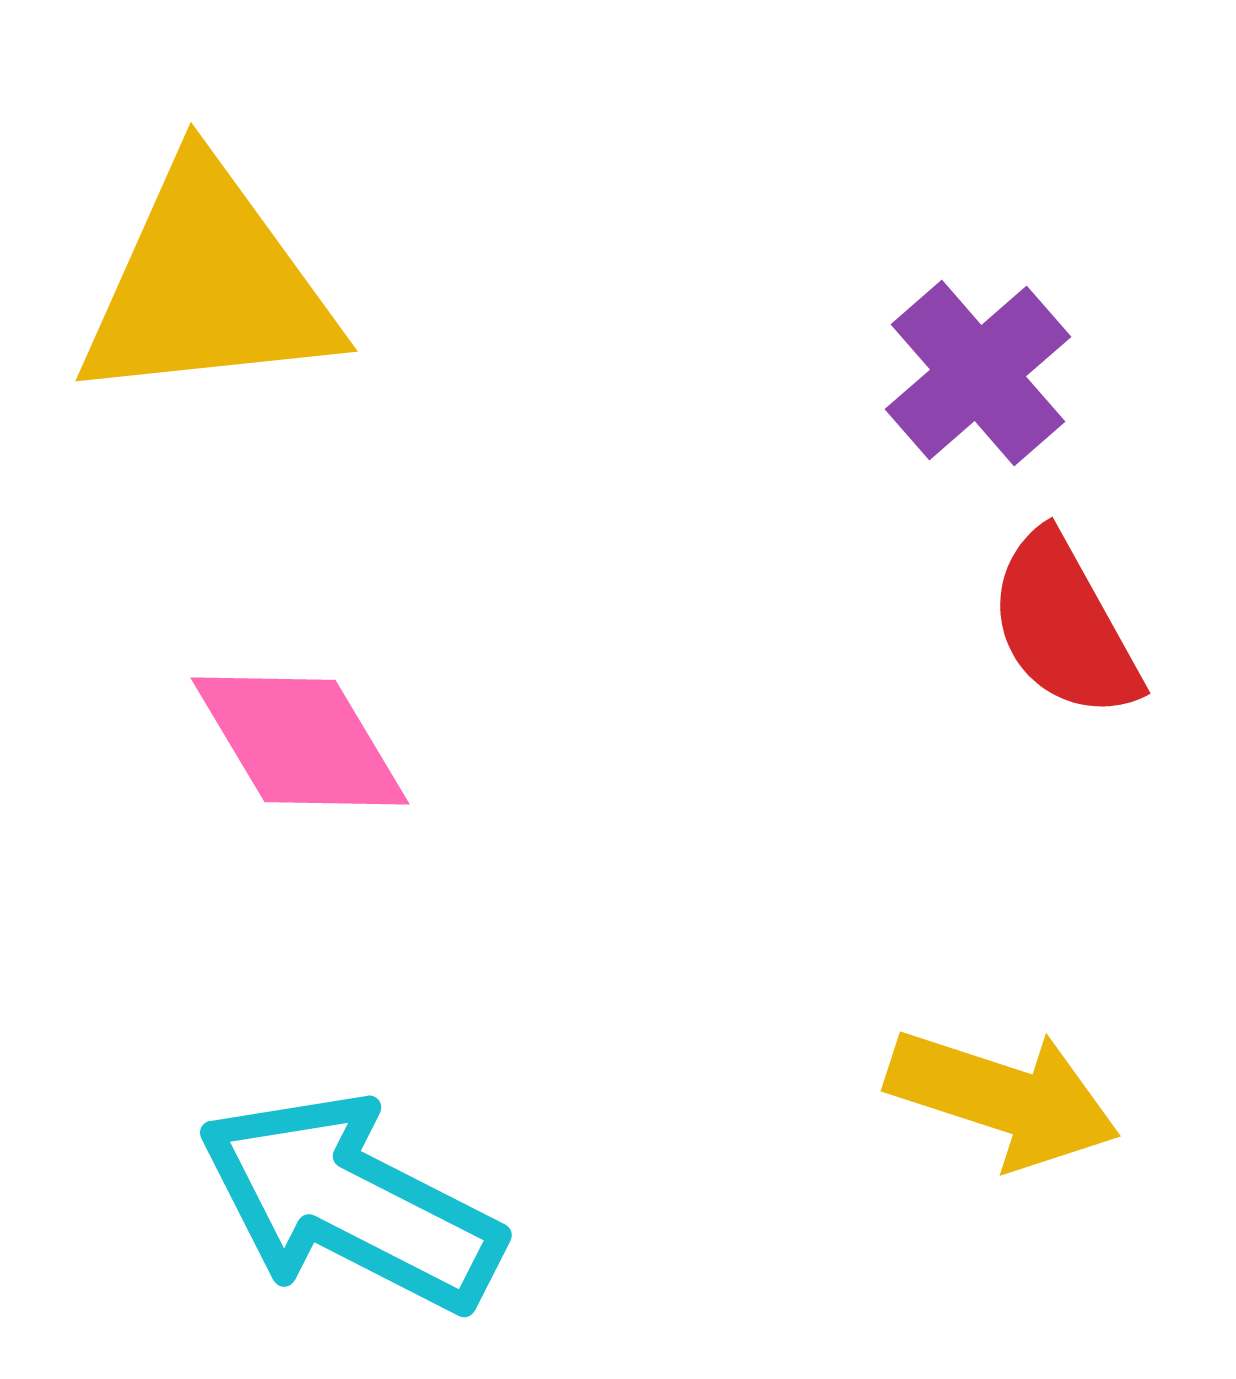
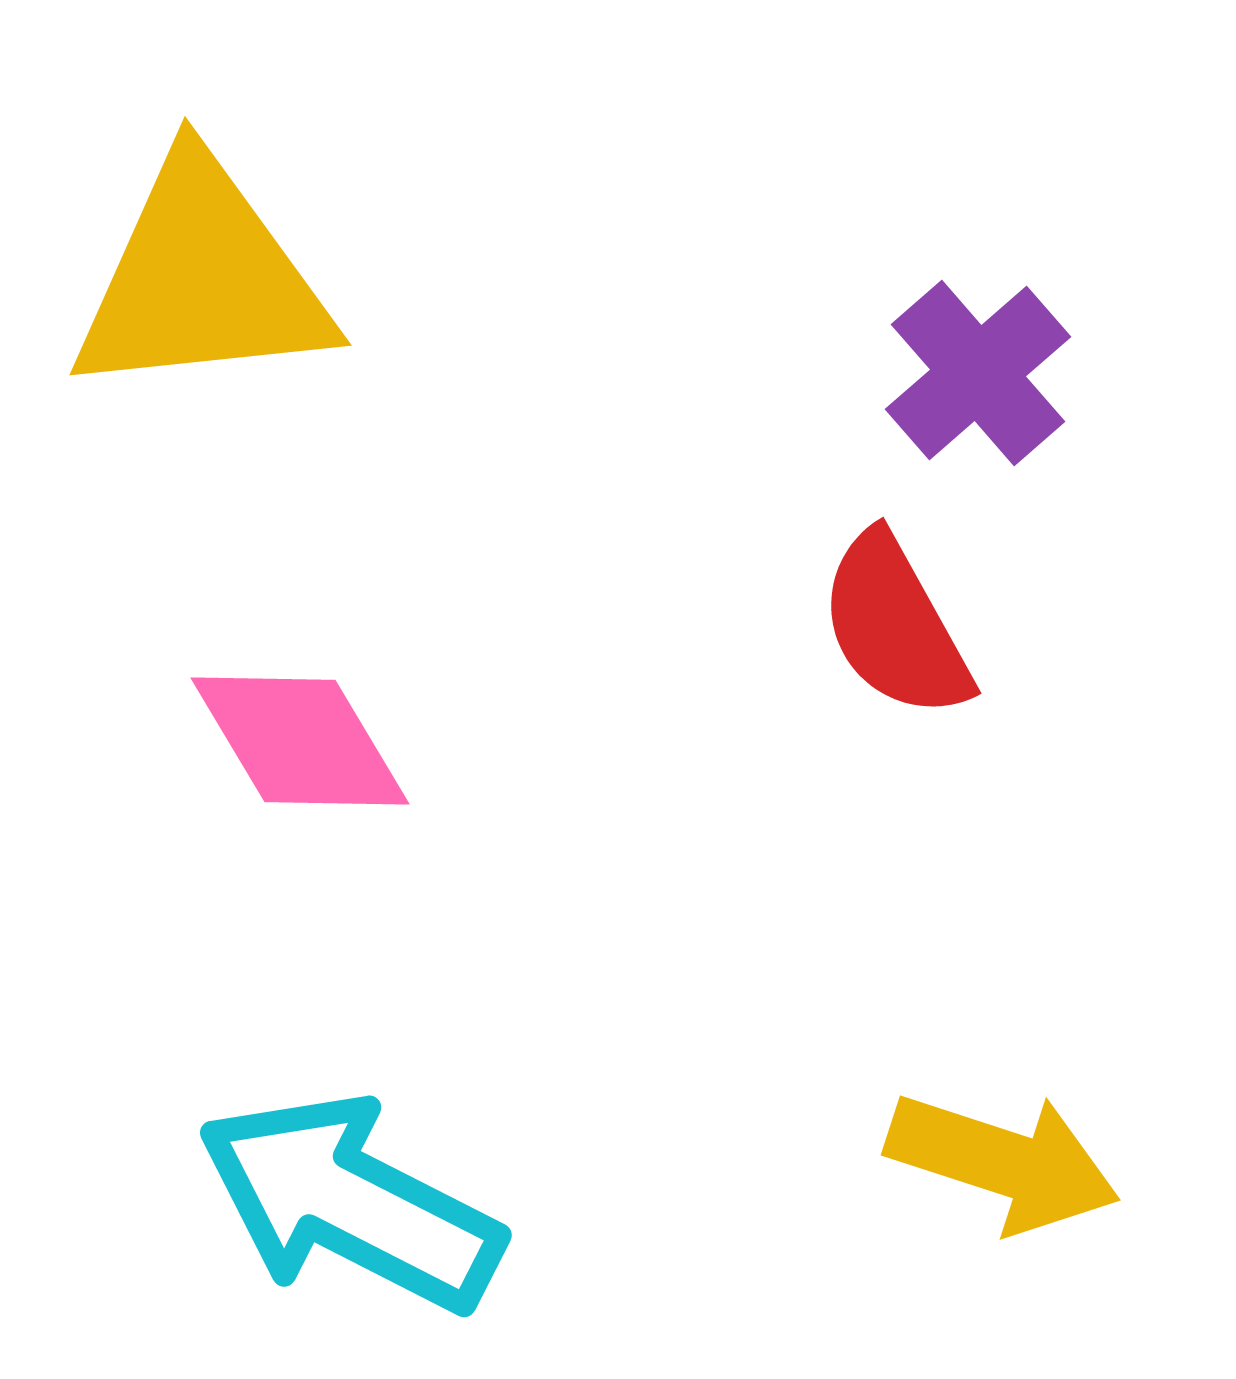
yellow triangle: moved 6 px left, 6 px up
red semicircle: moved 169 px left
yellow arrow: moved 64 px down
